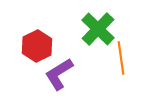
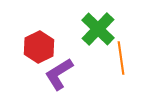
red hexagon: moved 2 px right, 1 px down
